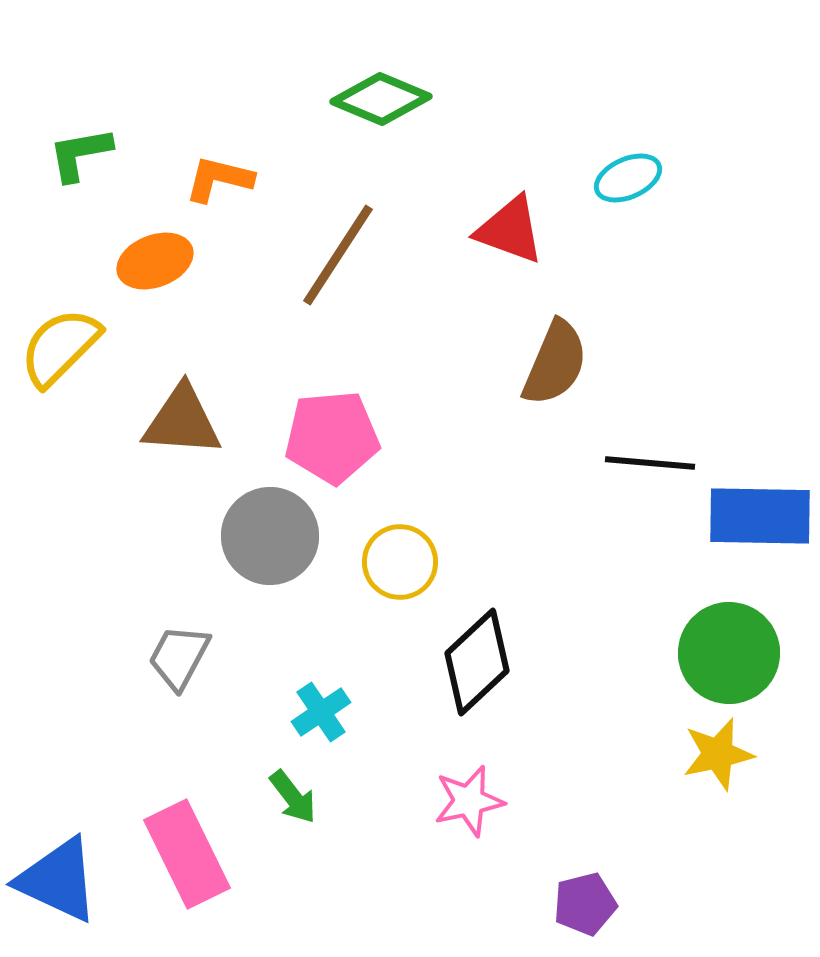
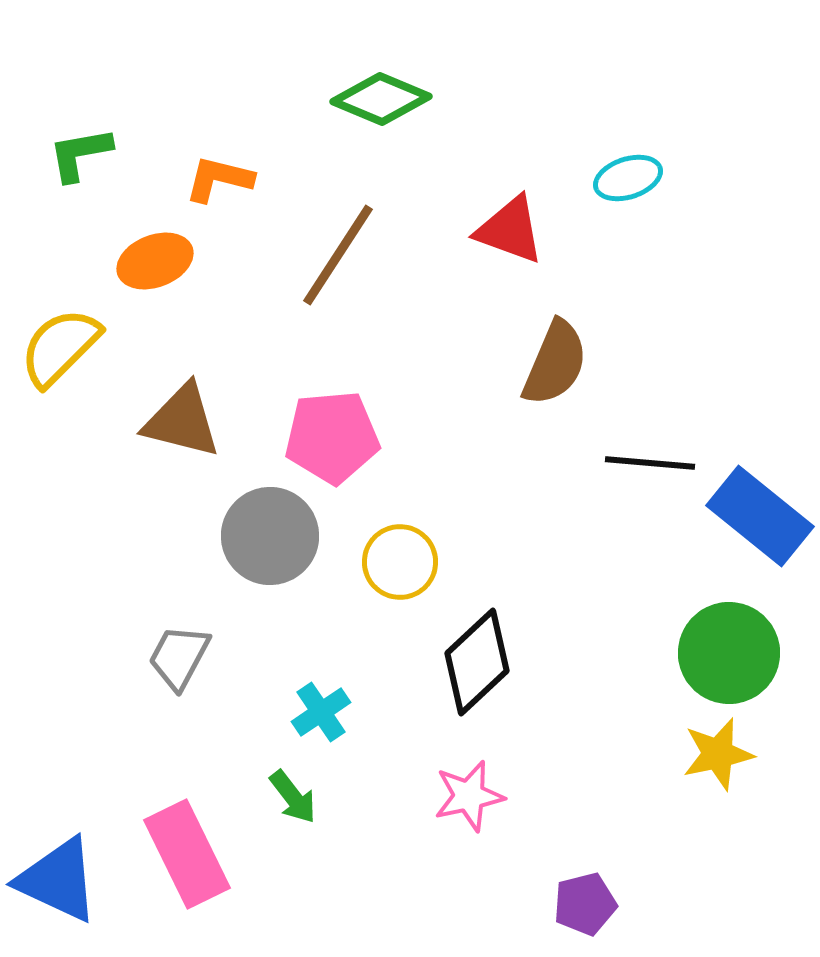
cyan ellipse: rotated 6 degrees clockwise
brown triangle: rotated 10 degrees clockwise
blue rectangle: rotated 38 degrees clockwise
pink star: moved 5 px up
